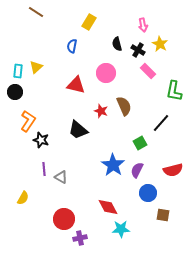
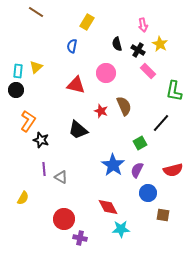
yellow rectangle: moved 2 px left
black circle: moved 1 px right, 2 px up
purple cross: rotated 24 degrees clockwise
